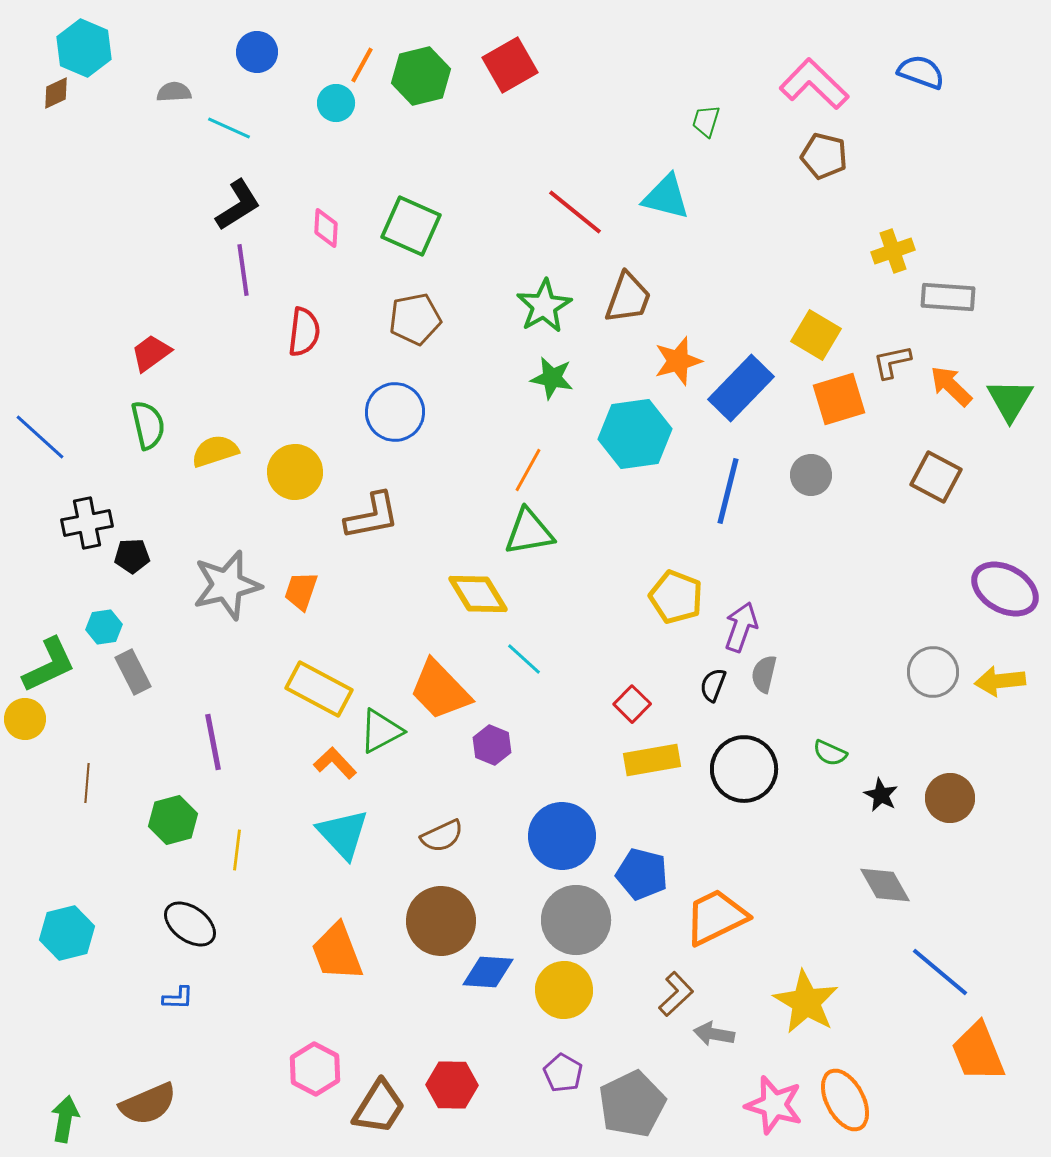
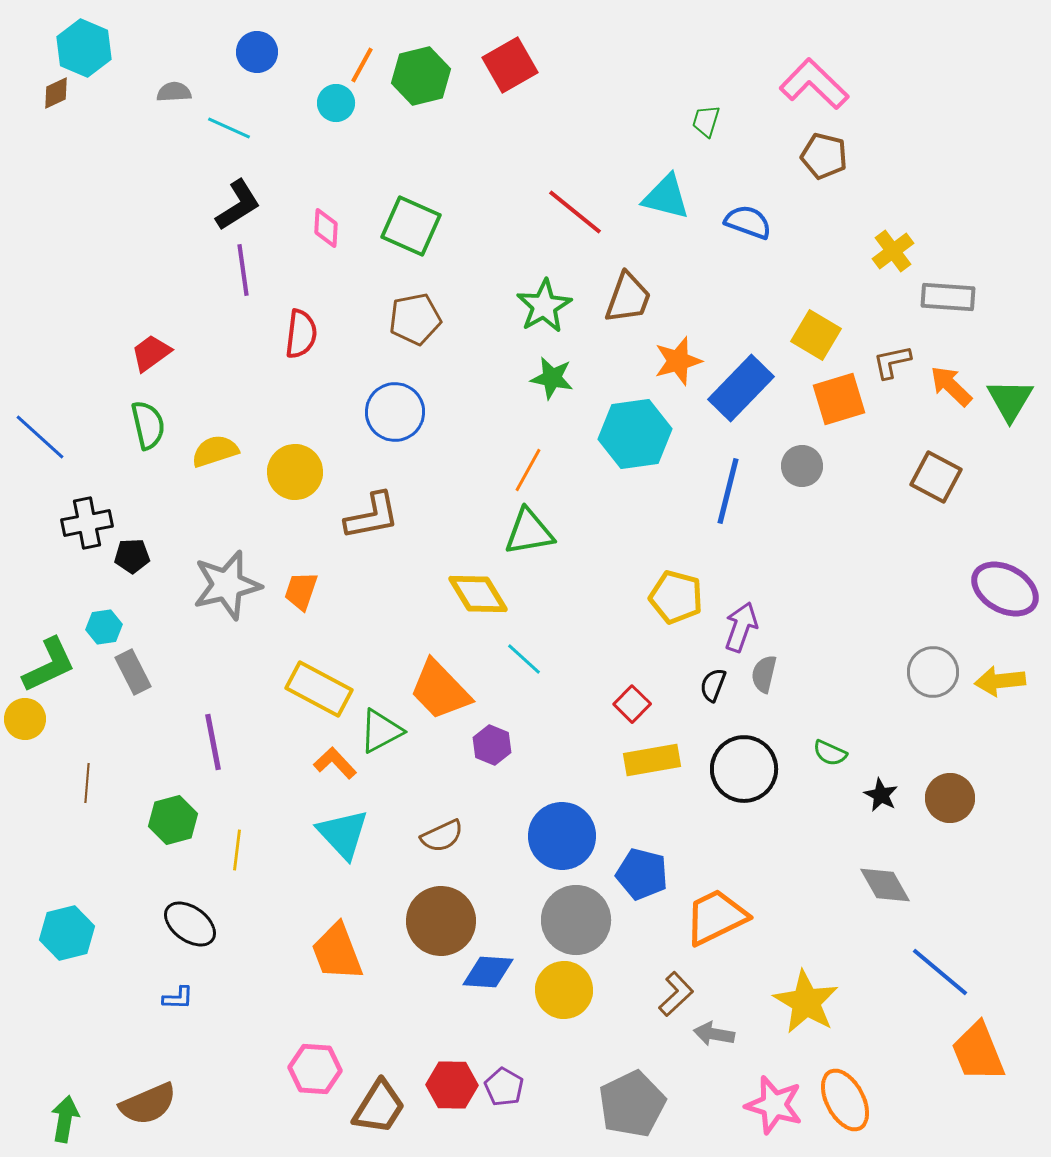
blue semicircle at (921, 72): moved 173 px left, 150 px down
yellow cross at (893, 251): rotated 18 degrees counterclockwise
red semicircle at (304, 332): moved 3 px left, 2 px down
gray circle at (811, 475): moved 9 px left, 9 px up
yellow pentagon at (676, 597): rotated 6 degrees counterclockwise
pink hexagon at (315, 1069): rotated 24 degrees counterclockwise
purple pentagon at (563, 1073): moved 59 px left, 14 px down
